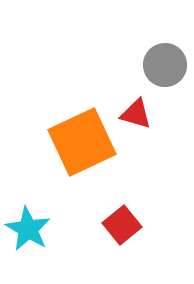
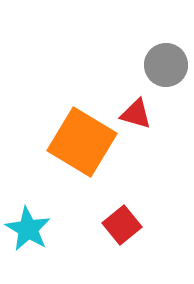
gray circle: moved 1 px right
orange square: rotated 34 degrees counterclockwise
